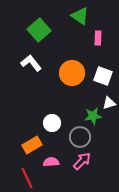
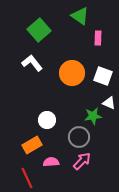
white L-shape: moved 1 px right
white triangle: rotated 40 degrees clockwise
white circle: moved 5 px left, 3 px up
gray circle: moved 1 px left
